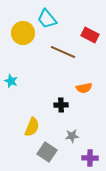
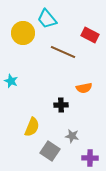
gray star: rotated 16 degrees clockwise
gray square: moved 3 px right, 1 px up
